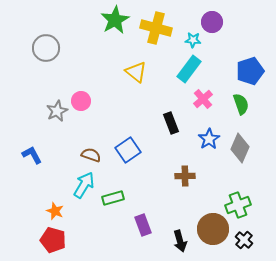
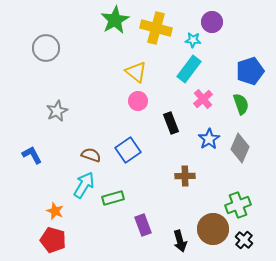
pink circle: moved 57 px right
